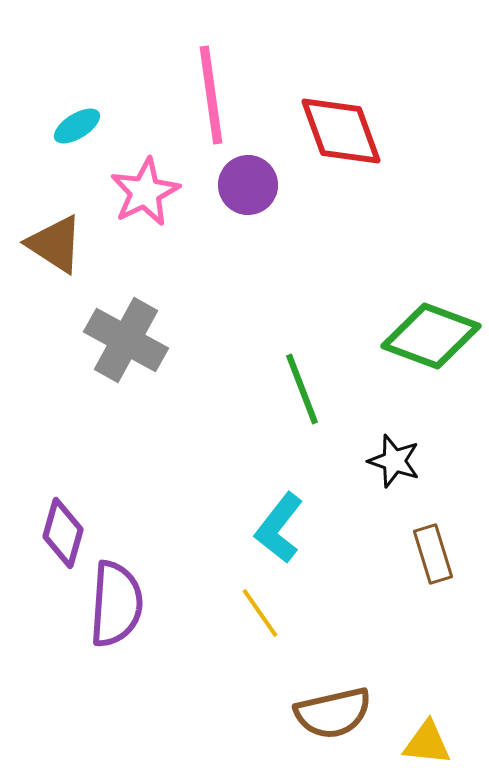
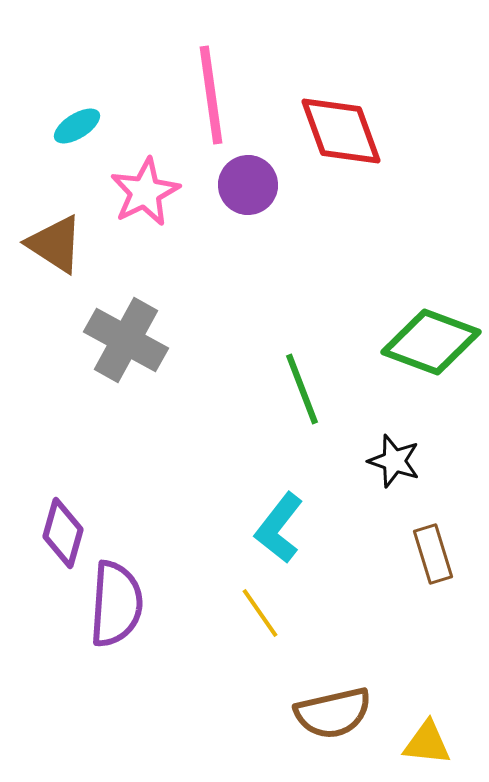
green diamond: moved 6 px down
